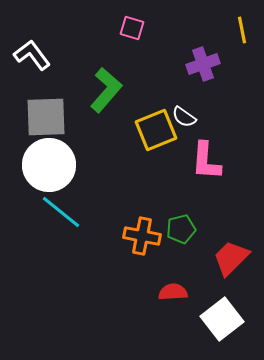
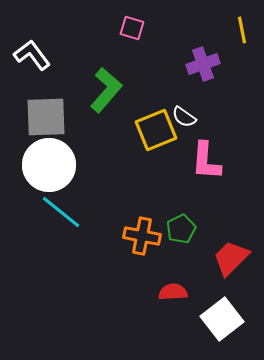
green pentagon: rotated 12 degrees counterclockwise
